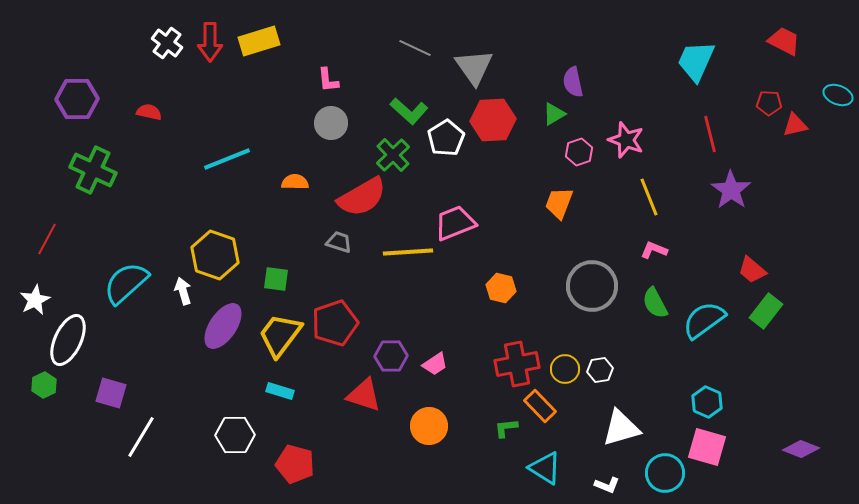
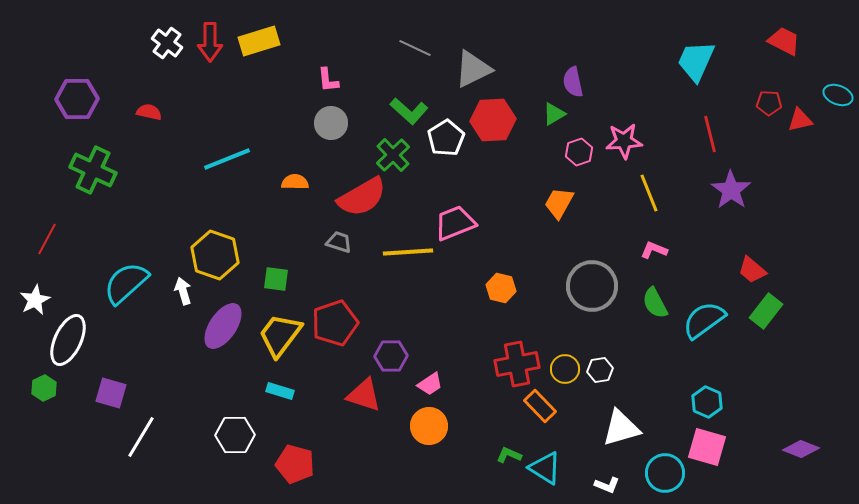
gray triangle at (474, 67): moved 1 px left, 2 px down; rotated 39 degrees clockwise
red triangle at (795, 125): moved 5 px right, 5 px up
pink star at (626, 140): moved 2 px left, 1 px down; rotated 24 degrees counterclockwise
yellow line at (649, 197): moved 4 px up
orange trapezoid at (559, 203): rotated 8 degrees clockwise
pink trapezoid at (435, 364): moved 5 px left, 20 px down
green hexagon at (44, 385): moved 3 px down
green L-shape at (506, 428): moved 3 px right, 27 px down; rotated 30 degrees clockwise
